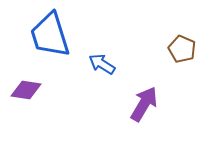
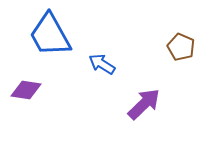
blue trapezoid: rotated 12 degrees counterclockwise
brown pentagon: moved 1 px left, 2 px up
purple arrow: rotated 15 degrees clockwise
